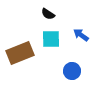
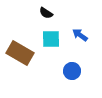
black semicircle: moved 2 px left, 1 px up
blue arrow: moved 1 px left
brown rectangle: rotated 52 degrees clockwise
